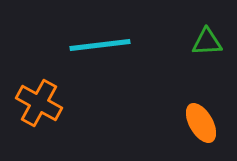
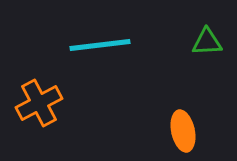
orange cross: rotated 33 degrees clockwise
orange ellipse: moved 18 px left, 8 px down; rotated 18 degrees clockwise
